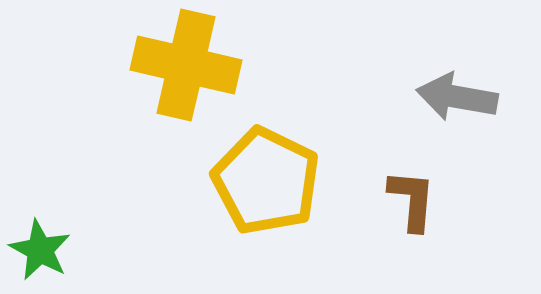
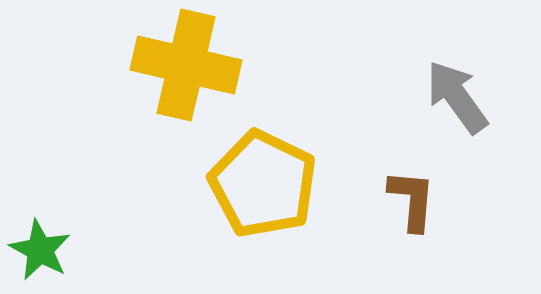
gray arrow: rotated 44 degrees clockwise
yellow pentagon: moved 3 px left, 3 px down
